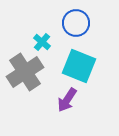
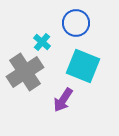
cyan square: moved 4 px right
purple arrow: moved 4 px left
